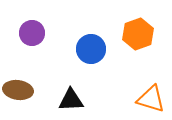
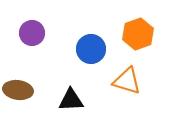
orange triangle: moved 24 px left, 18 px up
